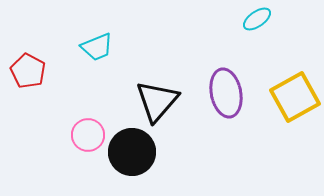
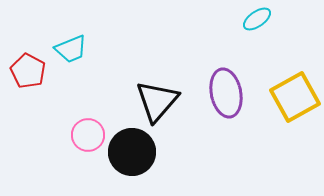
cyan trapezoid: moved 26 px left, 2 px down
